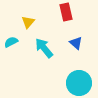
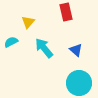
blue triangle: moved 7 px down
